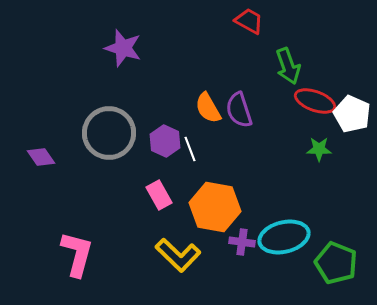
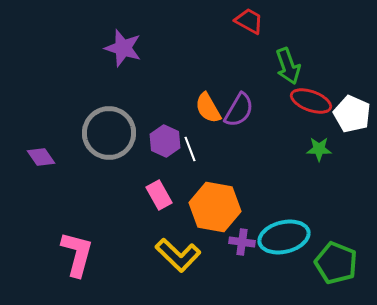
red ellipse: moved 4 px left
purple semicircle: rotated 132 degrees counterclockwise
